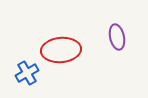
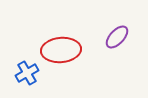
purple ellipse: rotated 55 degrees clockwise
